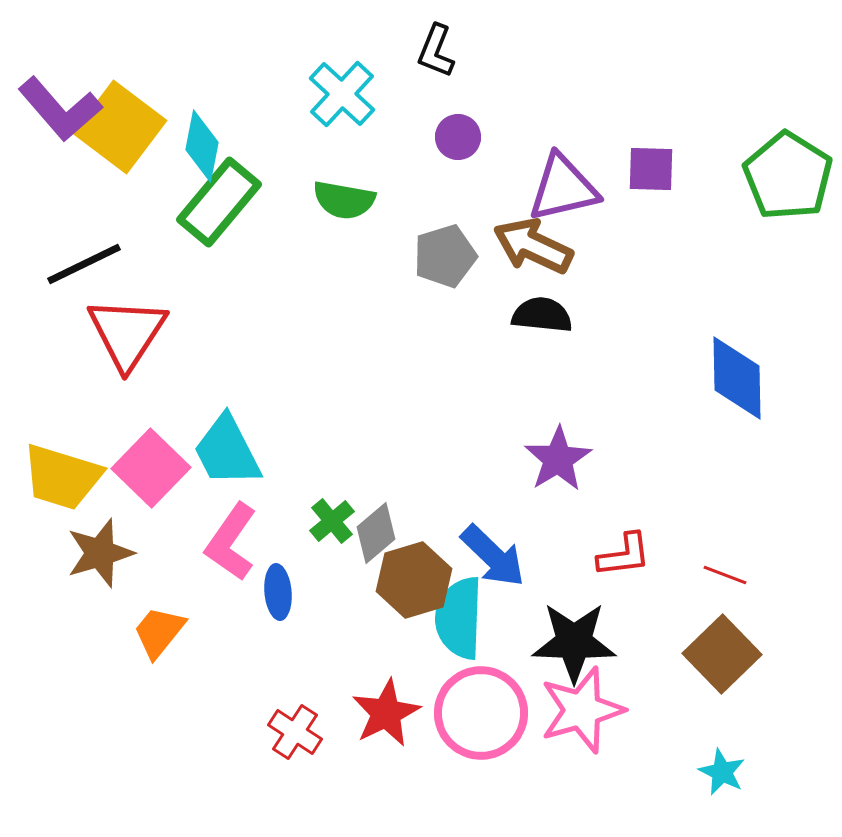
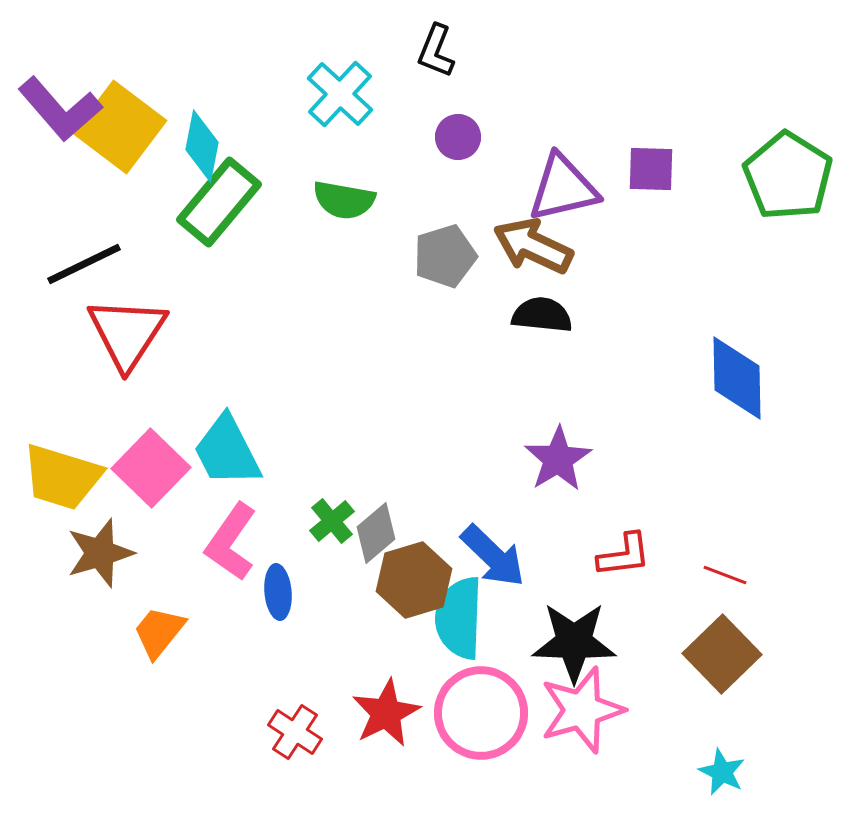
cyan cross: moved 2 px left
